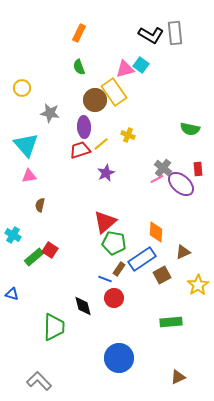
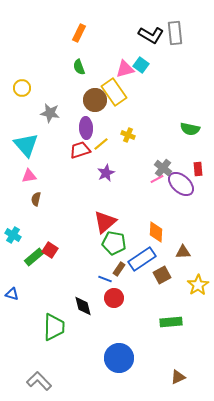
purple ellipse at (84, 127): moved 2 px right, 1 px down
brown semicircle at (40, 205): moved 4 px left, 6 px up
brown triangle at (183, 252): rotated 21 degrees clockwise
